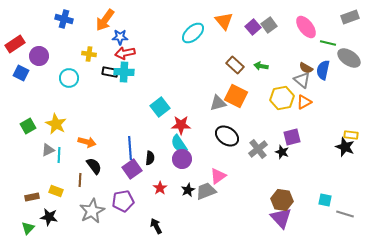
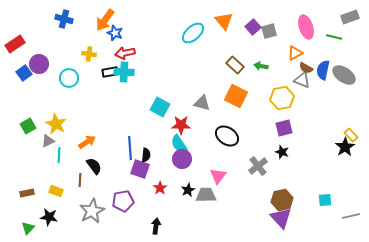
gray square at (269, 25): moved 6 px down; rotated 21 degrees clockwise
pink ellipse at (306, 27): rotated 20 degrees clockwise
blue star at (120, 37): moved 5 px left, 4 px up; rotated 21 degrees clockwise
green line at (328, 43): moved 6 px right, 6 px up
purple circle at (39, 56): moved 8 px down
gray ellipse at (349, 58): moved 5 px left, 17 px down
black rectangle at (110, 72): rotated 21 degrees counterclockwise
blue square at (21, 73): moved 3 px right; rotated 28 degrees clockwise
gray triangle at (302, 80): rotated 18 degrees counterclockwise
orange triangle at (304, 102): moved 9 px left, 49 px up
gray triangle at (218, 103): moved 16 px left; rotated 30 degrees clockwise
cyan square at (160, 107): rotated 24 degrees counterclockwise
yellow rectangle at (351, 135): rotated 40 degrees clockwise
purple square at (292, 137): moved 8 px left, 9 px up
orange arrow at (87, 142): rotated 48 degrees counterclockwise
black star at (345, 147): rotated 18 degrees clockwise
gray cross at (258, 149): moved 17 px down
gray triangle at (48, 150): moved 9 px up
black semicircle at (150, 158): moved 4 px left, 3 px up
purple square at (132, 169): moved 8 px right; rotated 36 degrees counterclockwise
pink triangle at (218, 176): rotated 18 degrees counterclockwise
gray trapezoid at (206, 191): moved 4 px down; rotated 20 degrees clockwise
brown rectangle at (32, 197): moved 5 px left, 4 px up
brown hexagon at (282, 200): rotated 20 degrees counterclockwise
cyan square at (325, 200): rotated 16 degrees counterclockwise
gray line at (345, 214): moved 6 px right, 2 px down; rotated 30 degrees counterclockwise
black arrow at (156, 226): rotated 35 degrees clockwise
